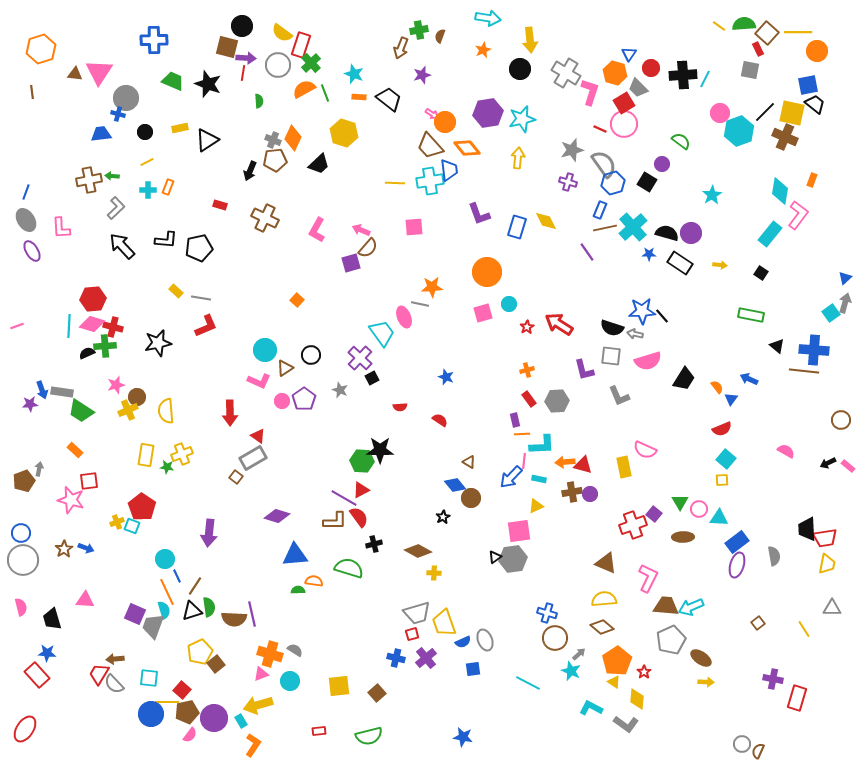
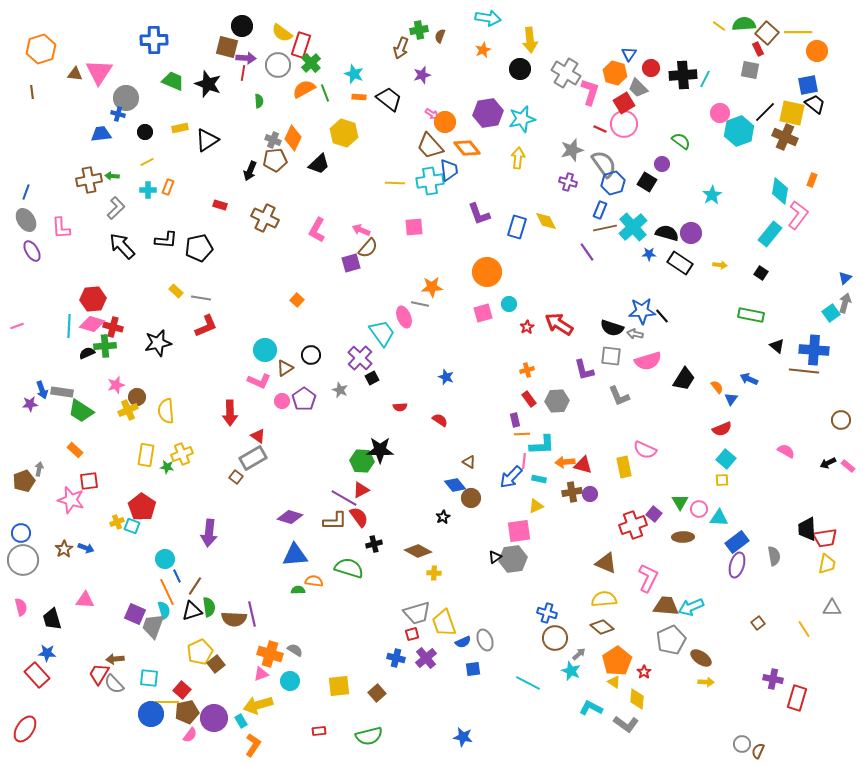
purple diamond at (277, 516): moved 13 px right, 1 px down
